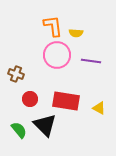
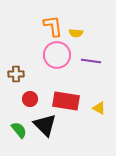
brown cross: rotated 21 degrees counterclockwise
